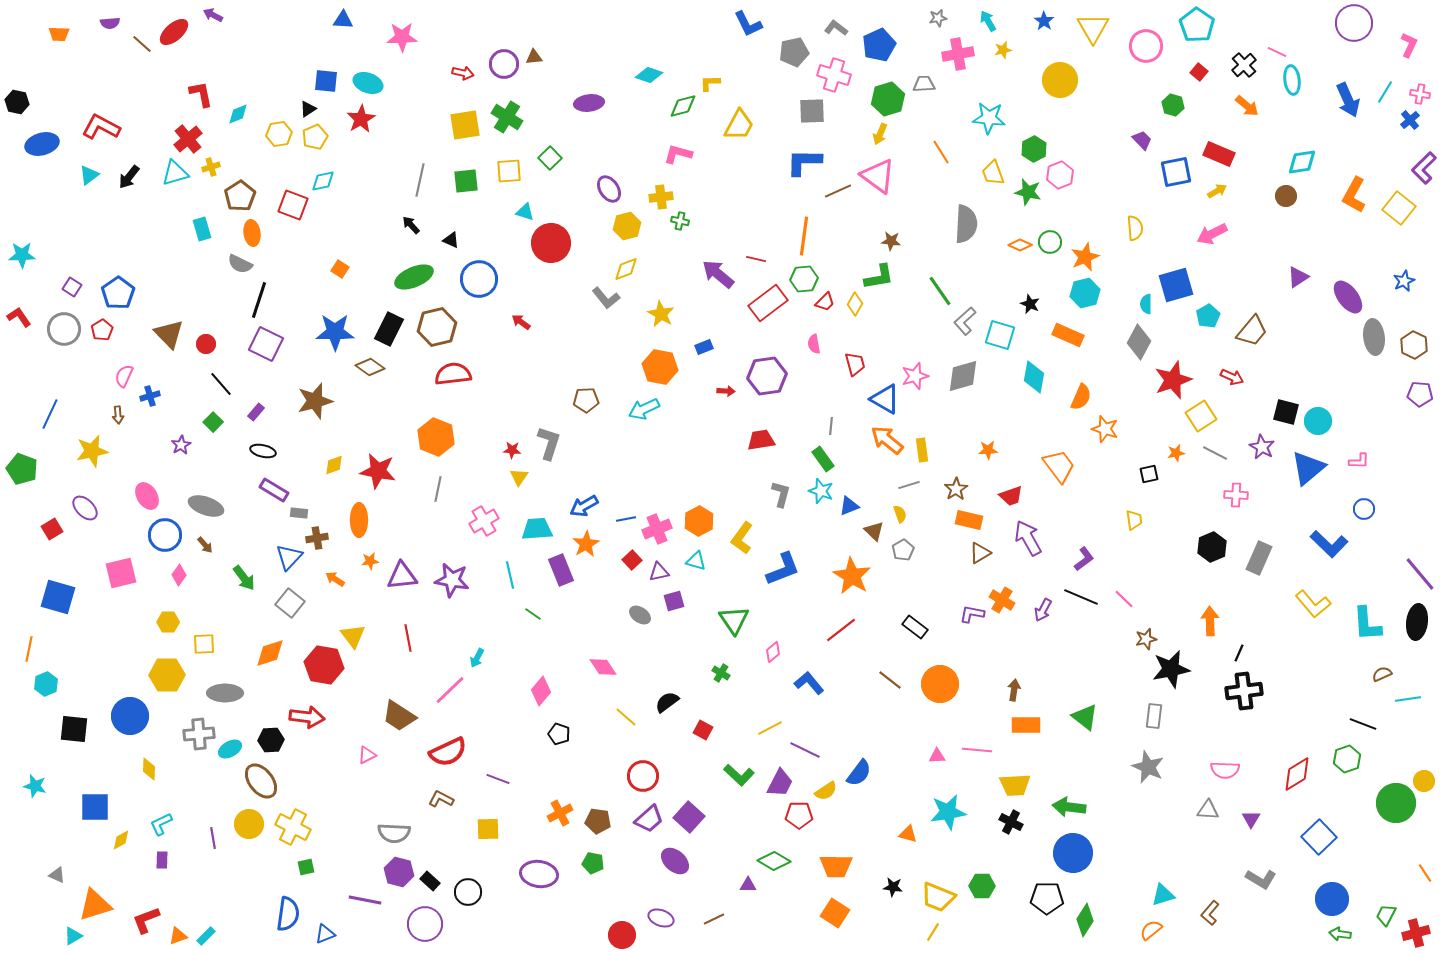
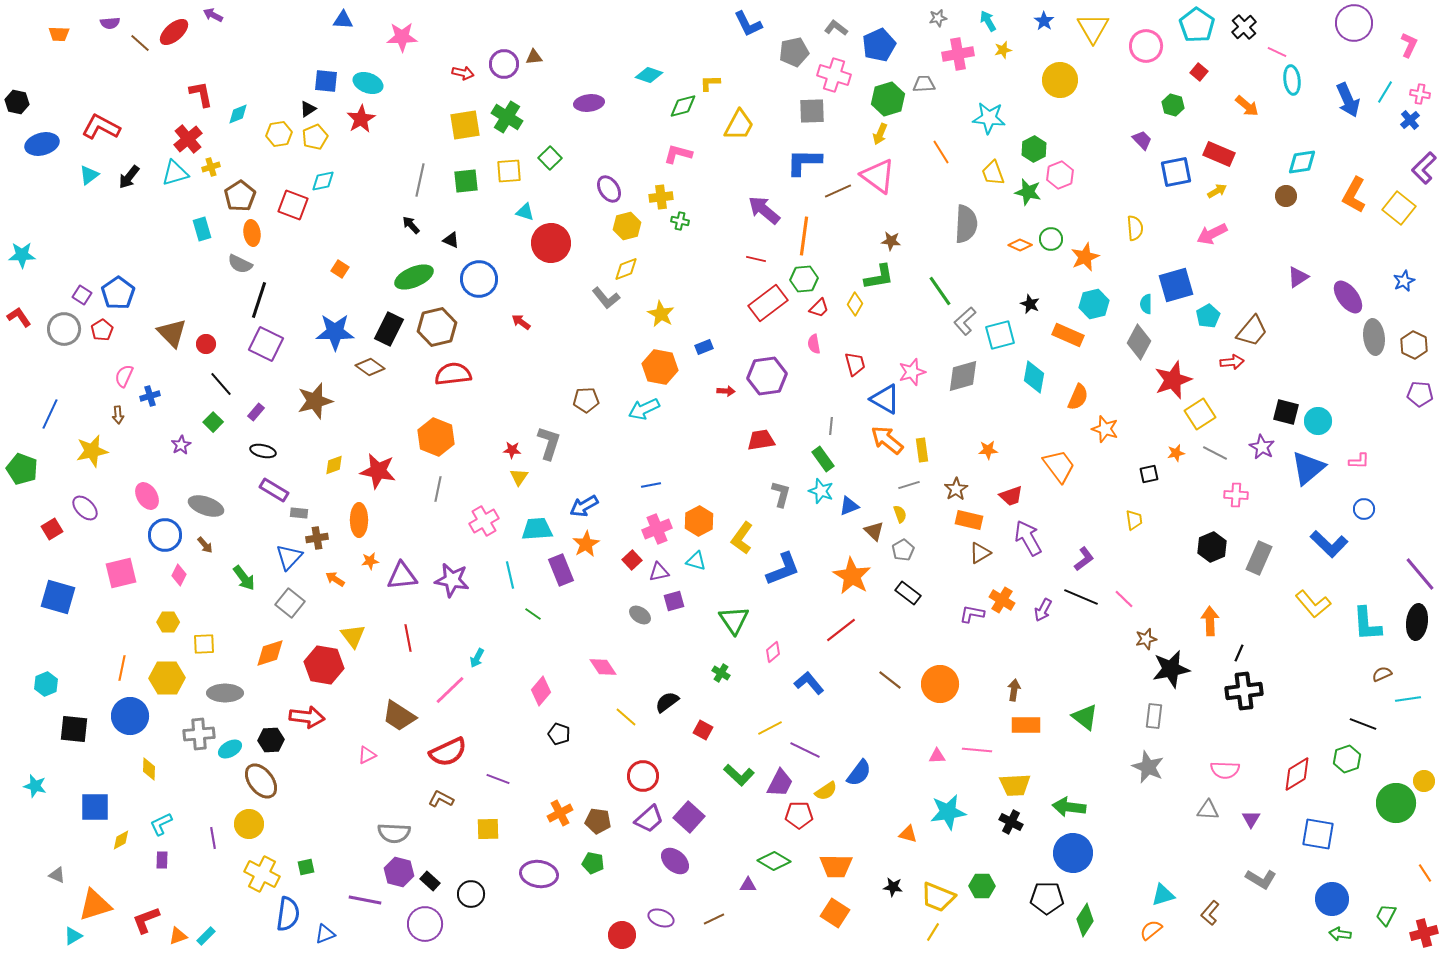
brown line at (142, 44): moved 2 px left, 1 px up
black cross at (1244, 65): moved 38 px up
green circle at (1050, 242): moved 1 px right, 3 px up
purple arrow at (718, 274): moved 46 px right, 64 px up
purple square at (72, 287): moved 10 px right, 8 px down
cyan hexagon at (1085, 293): moved 9 px right, 11 px down
red trapezoid at (825, 302): moved 6 px left, 6 px down
brown triangle at (169, 334): moved 3 px right, 1 px up
cyan square at (1000, 335): rotated 32 degrees counterclockwise
pink star at (915, 376): moved 3 px left, 4 px up
red arrow at (1232, 377): moved 15 px up; rotated 30 degrees counterclockwise
orange semicircle at (1081, 397): moved 3 px left
yellow square at (1201, 416): moved 1 px left, 2 px up
blue line at (626, 519): moved 25 px right, 34 px up
pink diamond at (179, 575): rotated 10 degrees counterclockwise
black rectangle at (915, 627): moved 7 px left, 34 px up
orange line at (29, 649): moved 93 px right, 19 px down
yellow hexagon at (167, 675): moved 3 px down
yellow cross at (293, 827): moved 31 px left, 47 px down
blue square at (1319, 837): moved 1 px left, 3 px up; rotated 36 degrees counterclockwise
black circle at (468, 892): moved 3 px right, 2 px down
red cross at (1416, 933): moved 8 px right
